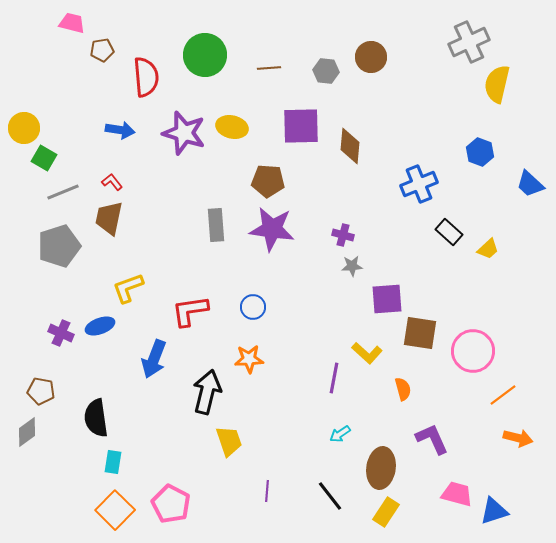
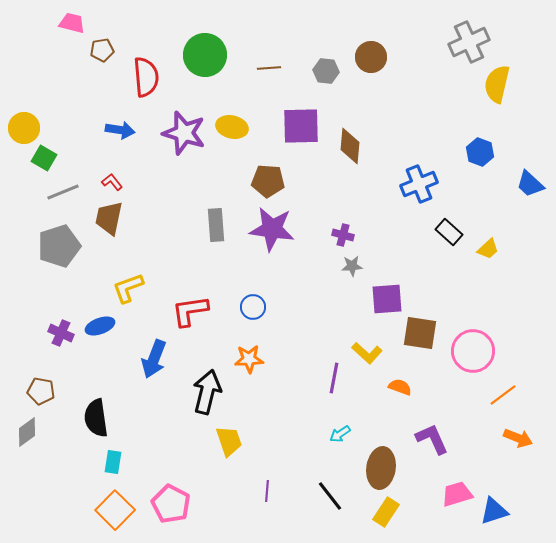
orange semicircle at (403, 389): moved 3 px left, 2 px up; rotated 55 degrees counterclockwise
orange arrow at (518, 438): rotated 8 degrees clockwise
pink trapezoid at (457, 494): rotated 32 degrees counterclockwise
